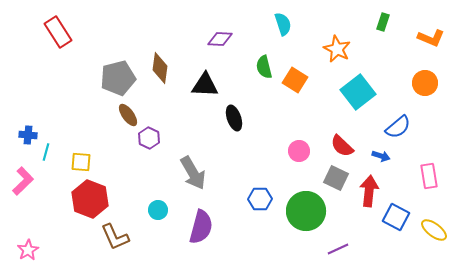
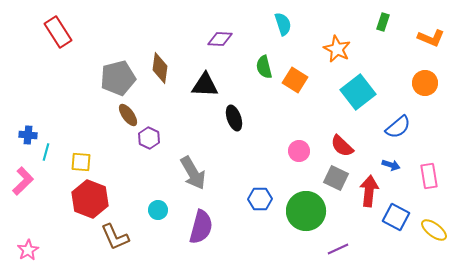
blue arrow: moved 10 px right, 9 px down
